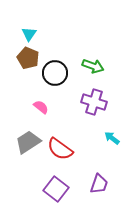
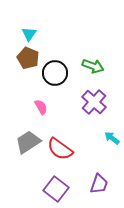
purple cross: rotated 25 degrees clockwise
pink semicircle: rotated 21 degrees clockwise
